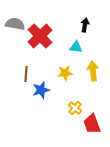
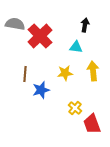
brown line: moved 1 px left
